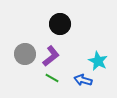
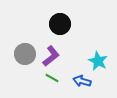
blue arrow: moved 1 px left, 1 px down
